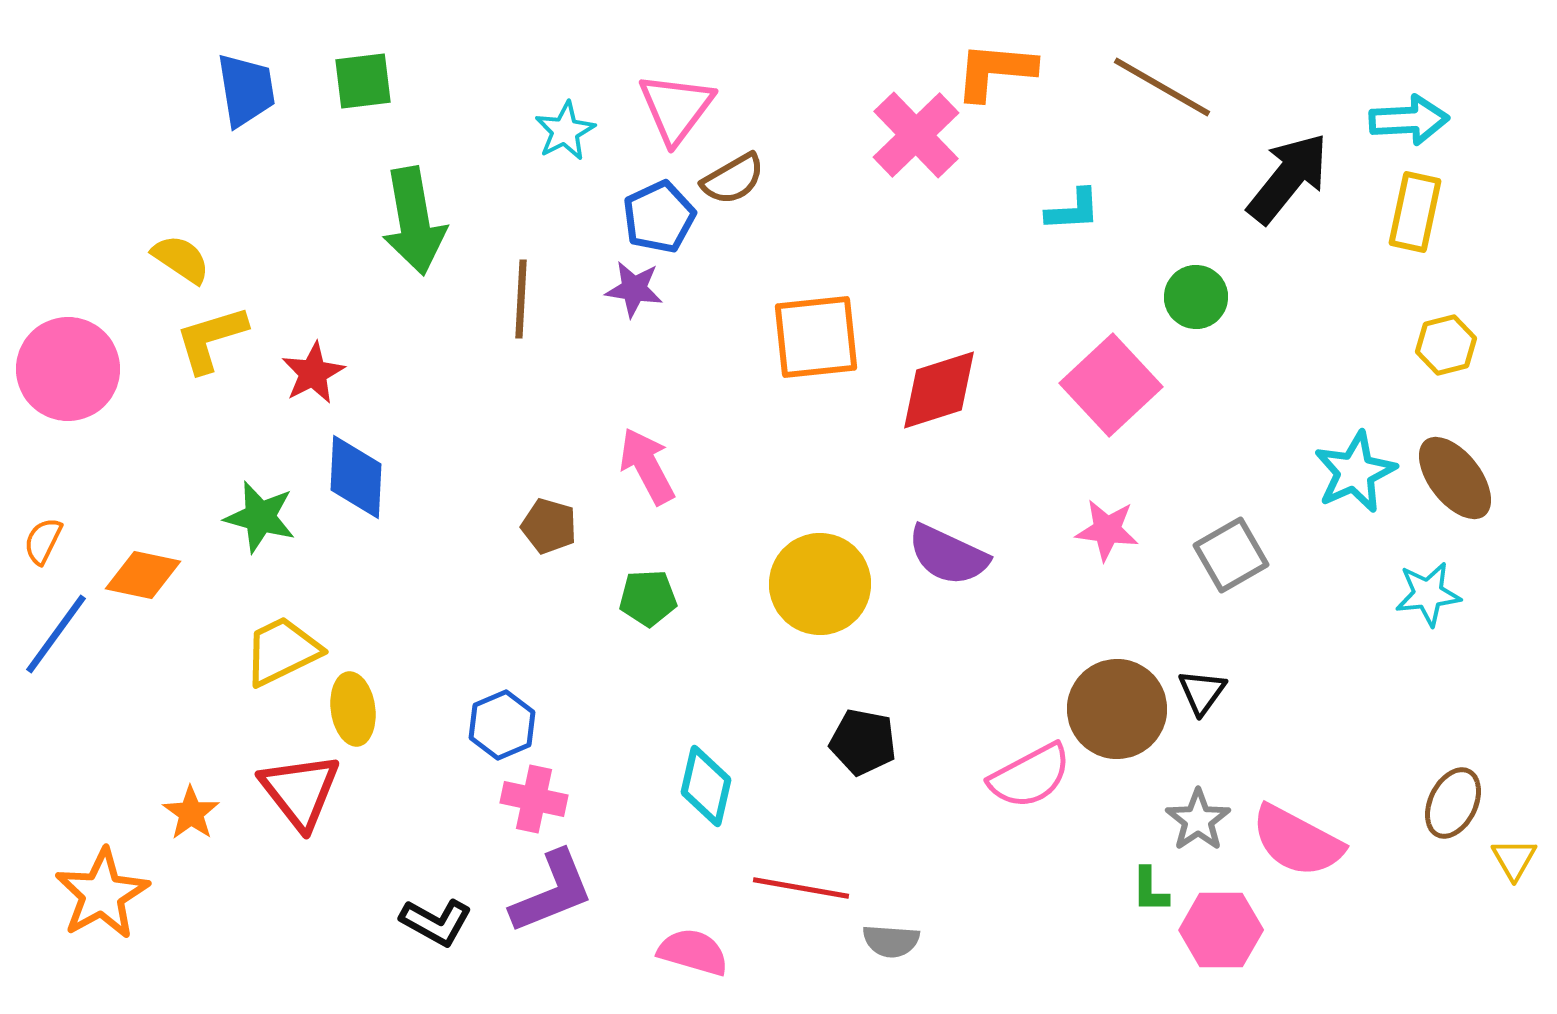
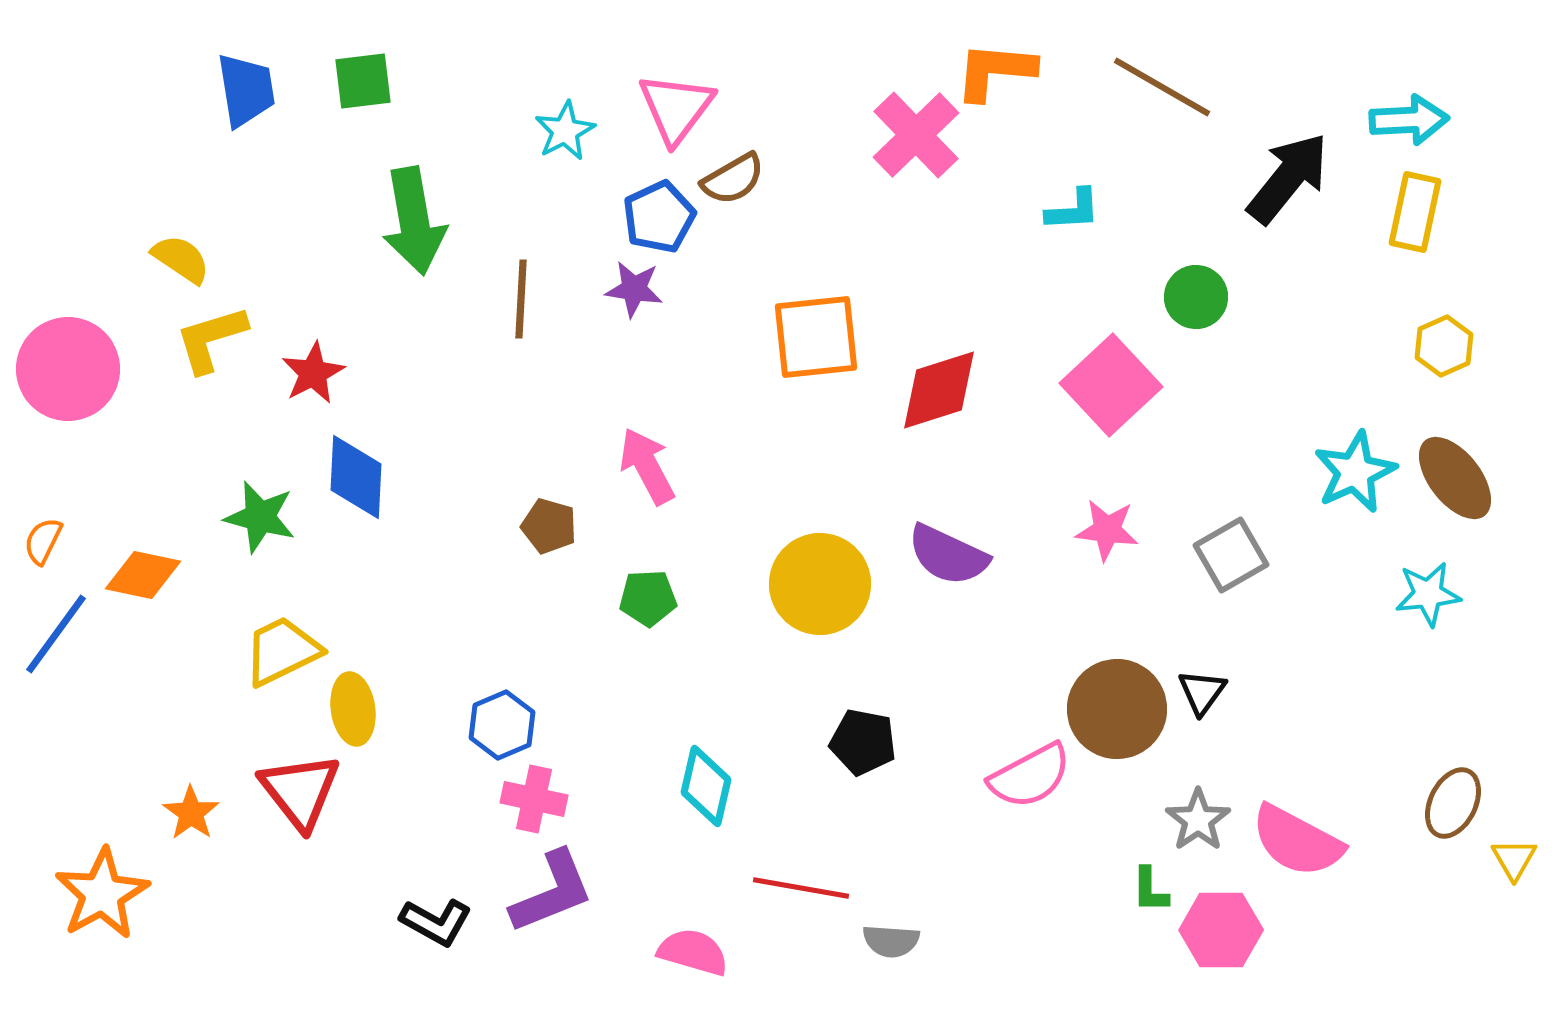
yellow hexagon at (1446, 345): moved 2 px left, 1 px down; rotated 10 degrees counterclockwise
